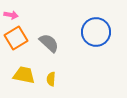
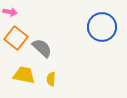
pink arrow: moved 1 px left, 3 px up
blue circle: moved 6 px right, 5 px up
orange square: rotated 20 degrees counterclockwise
gray semicircle: moved 7 px left, 5 px down
